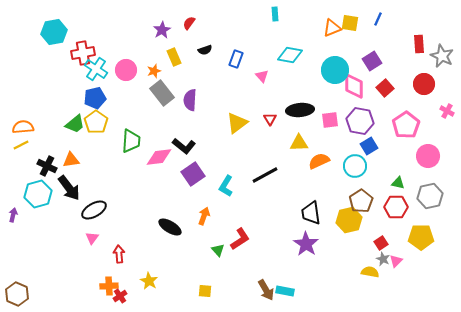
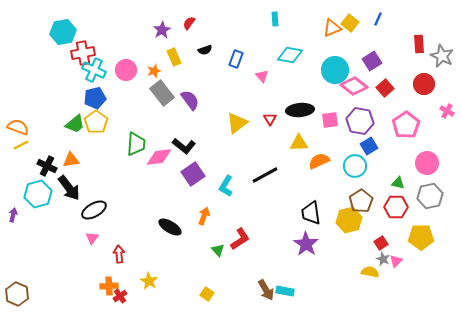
cyan rectangle at (275, 14): moved 5 px down
yellow square at (350, 23): rotated 30 degrees clockwise
cyan hexagon at (54, 32): moved 9 px right
cyan cross at (96, 69): moved 2 px left, 1 px down; rotated 10 degrees counterclockwise
pink diamond at (354, 86): rotated 52 degrees counterclockwise
purple semicircle at (190, 100): rotated 140 degrees clockwise
orange semicircle at (23, 127): moved 5 px left; rotated 25 degrees clockwise
green trapezoid at (131, 141): moved 5 px right, 3 px down
pink circle at (428, 156): moved 1 px left, 7 px down
yellow square at (205, 291): moved 2 px right, 3 px down; rotated 32 degrees clockwise
